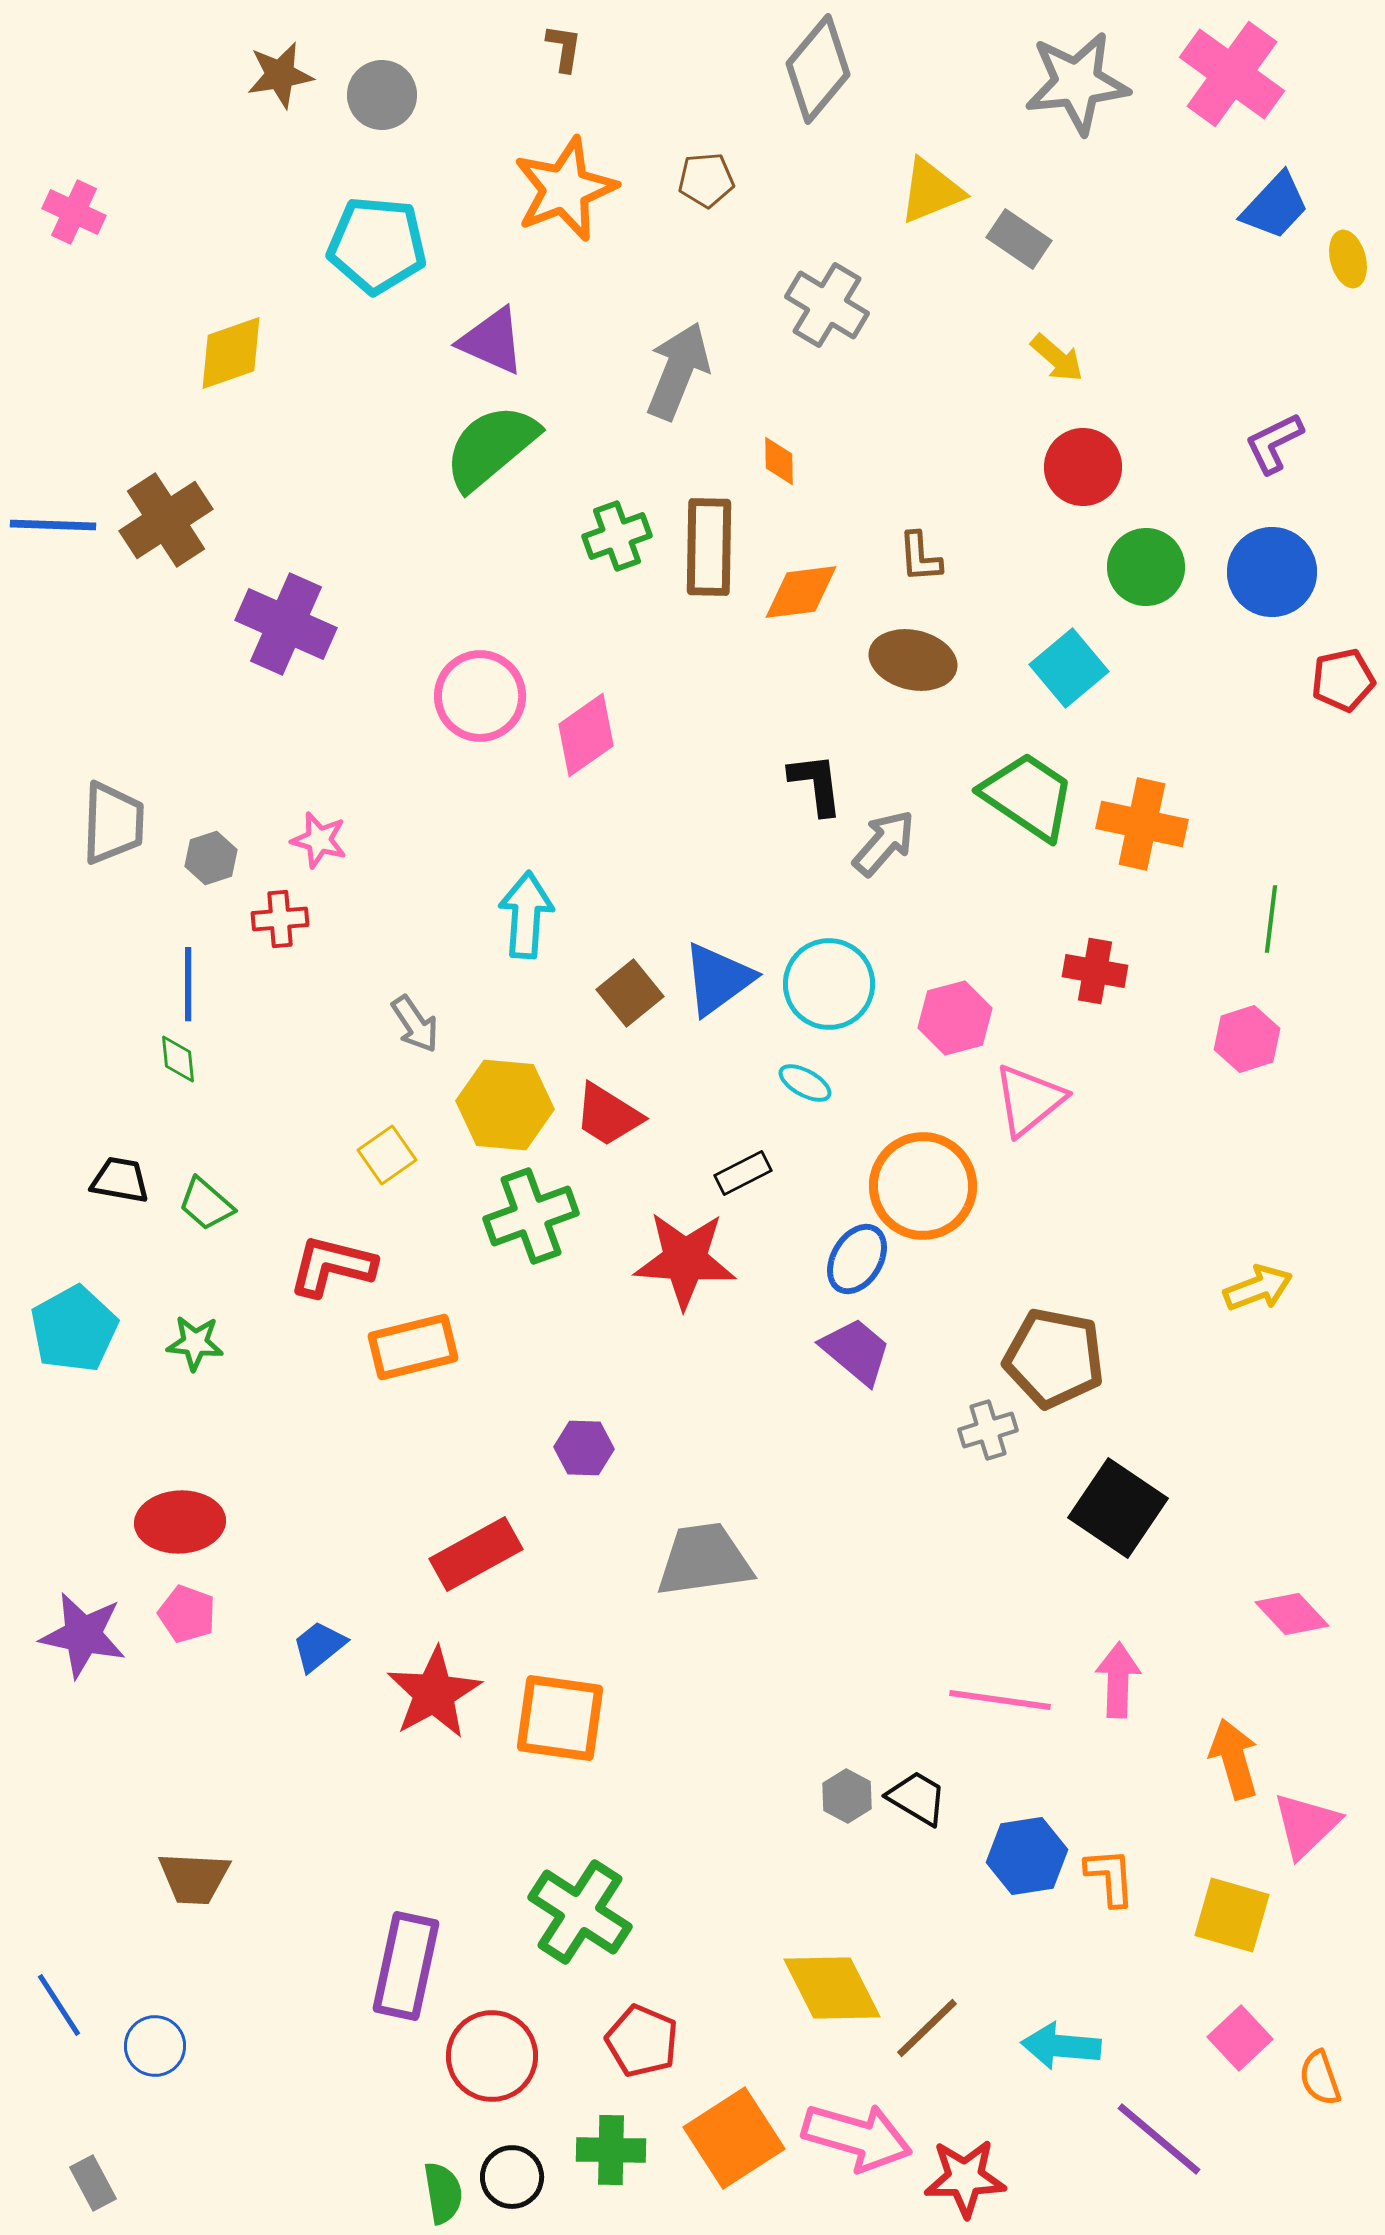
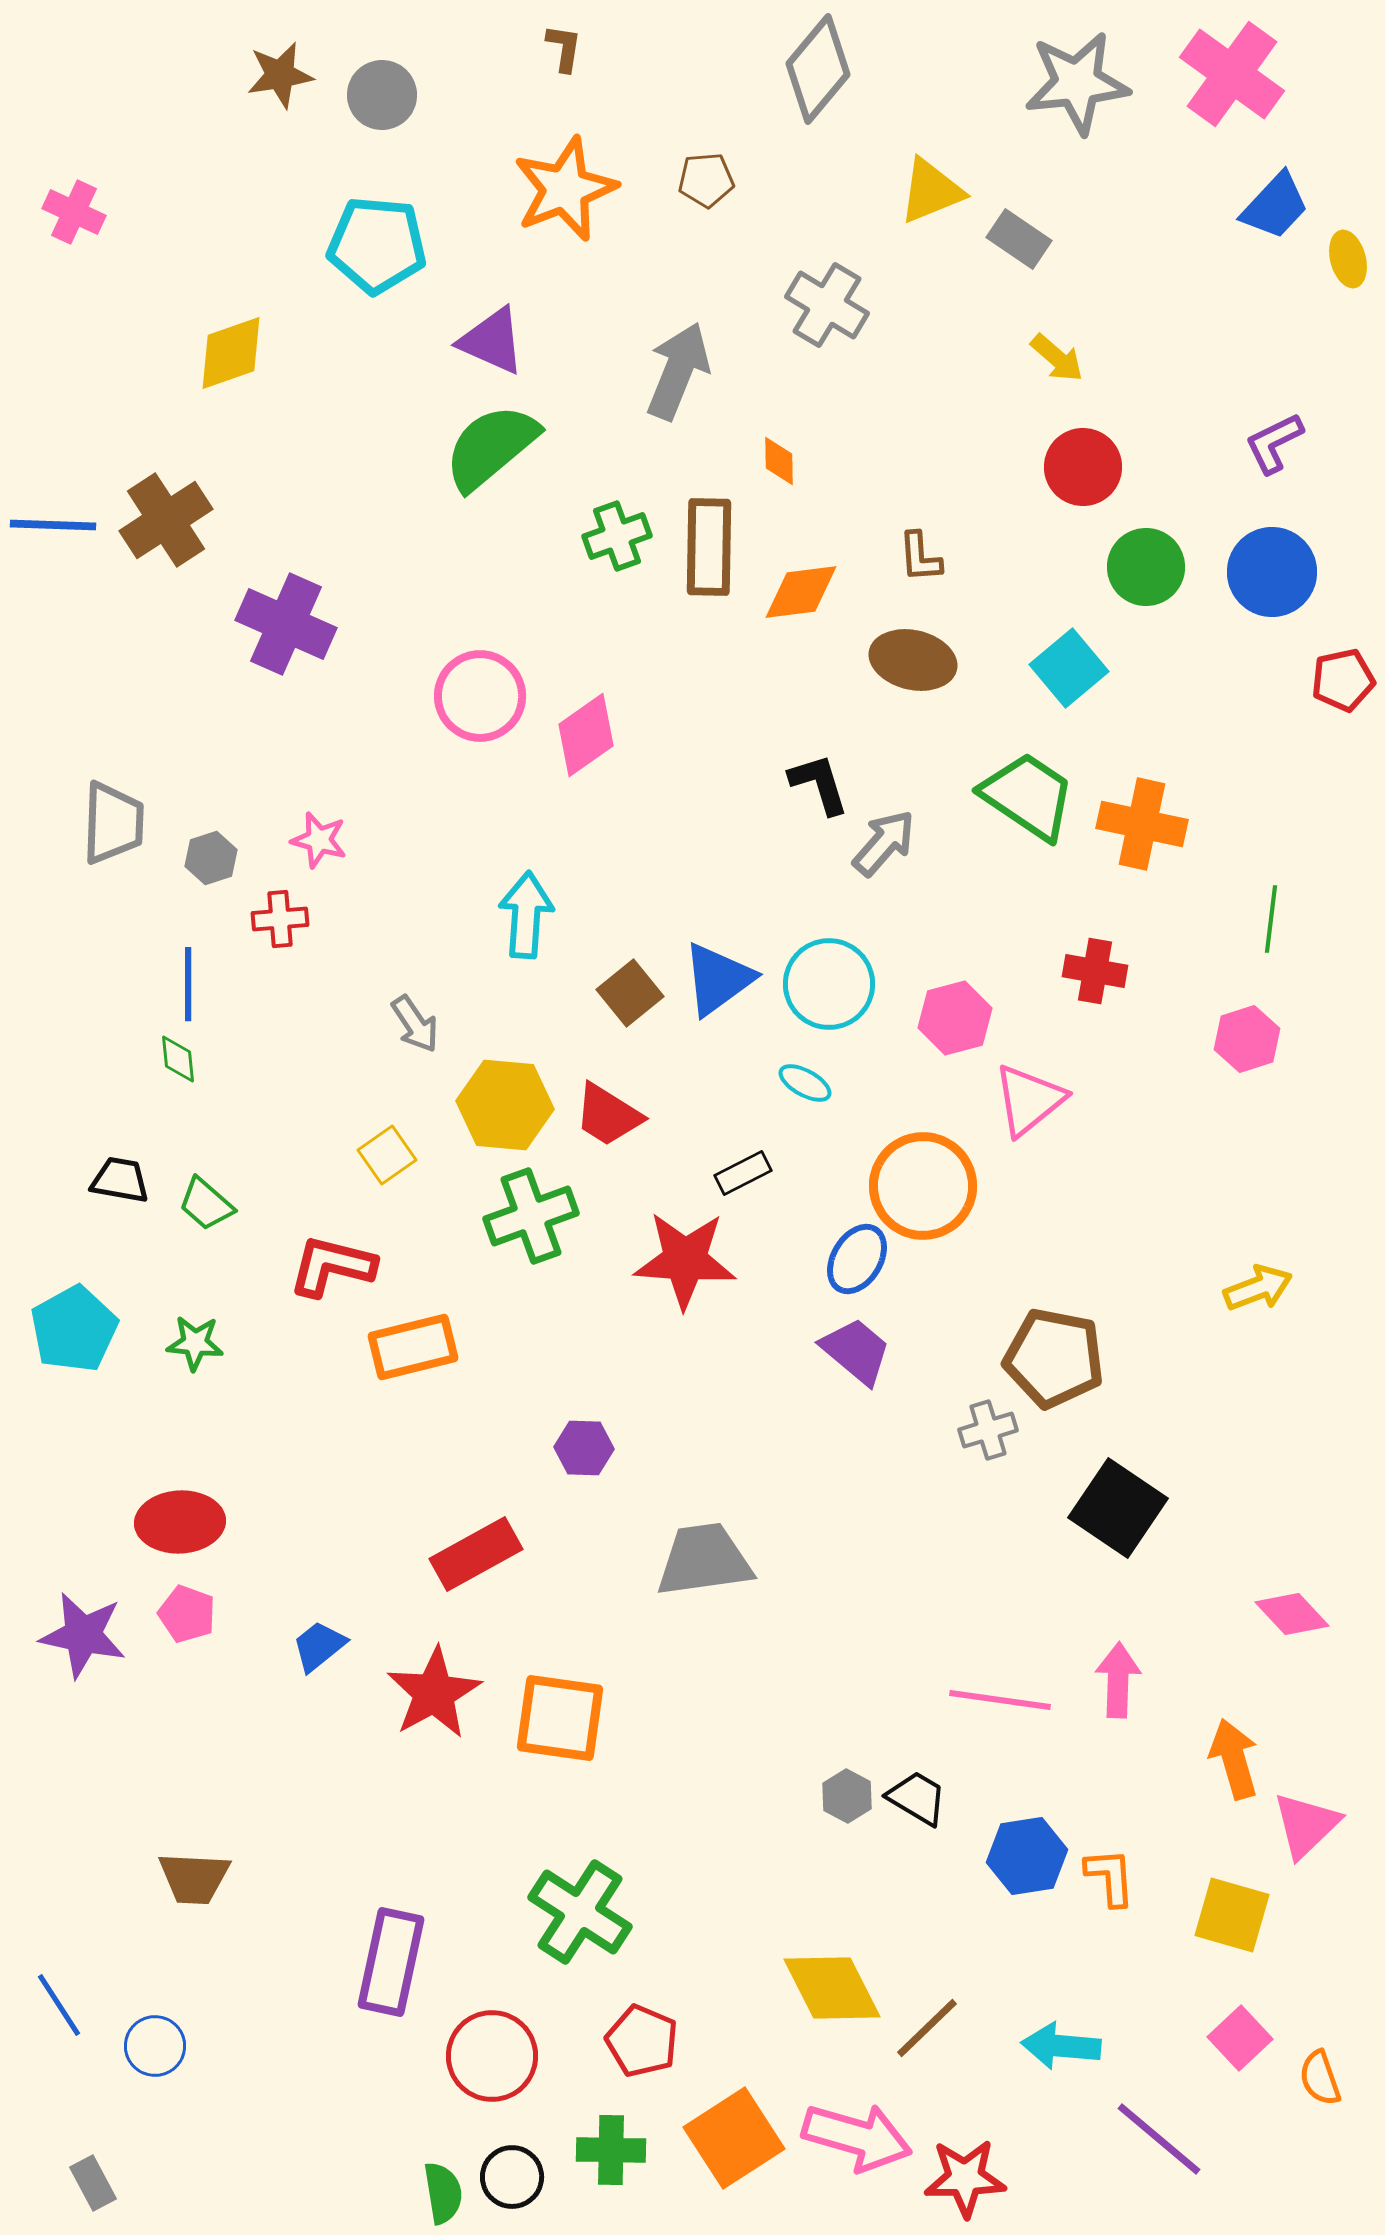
black L-shape at (816, 784): moved 3 px right; rotated 10 degrees counterclockwise
purple rectangle at (406, 1966): moved 15 px left, 4 px up
